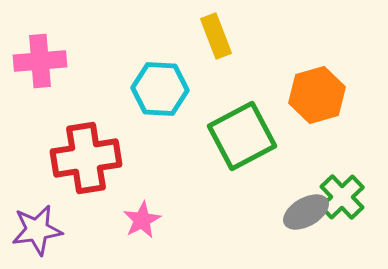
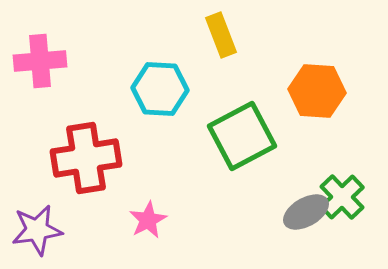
yellow rectangle: moved 5 px right, 1 px up
orange hexagon: moved 4 px up; rotated 20 degrees clockwise
pink star: moved 6 px right
